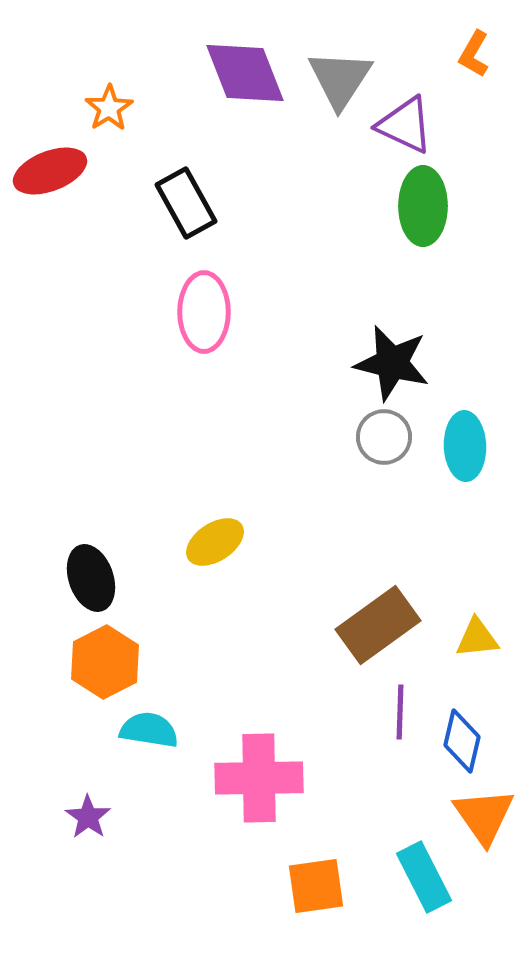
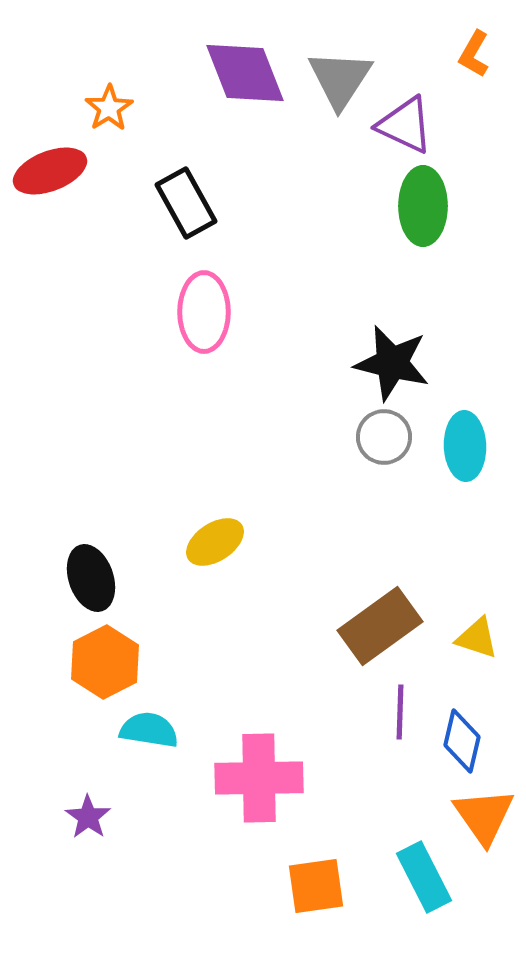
brown rectangle: moved 2 px right, 1 px down
yellow triangle: rotated 24 degrees clockwise
